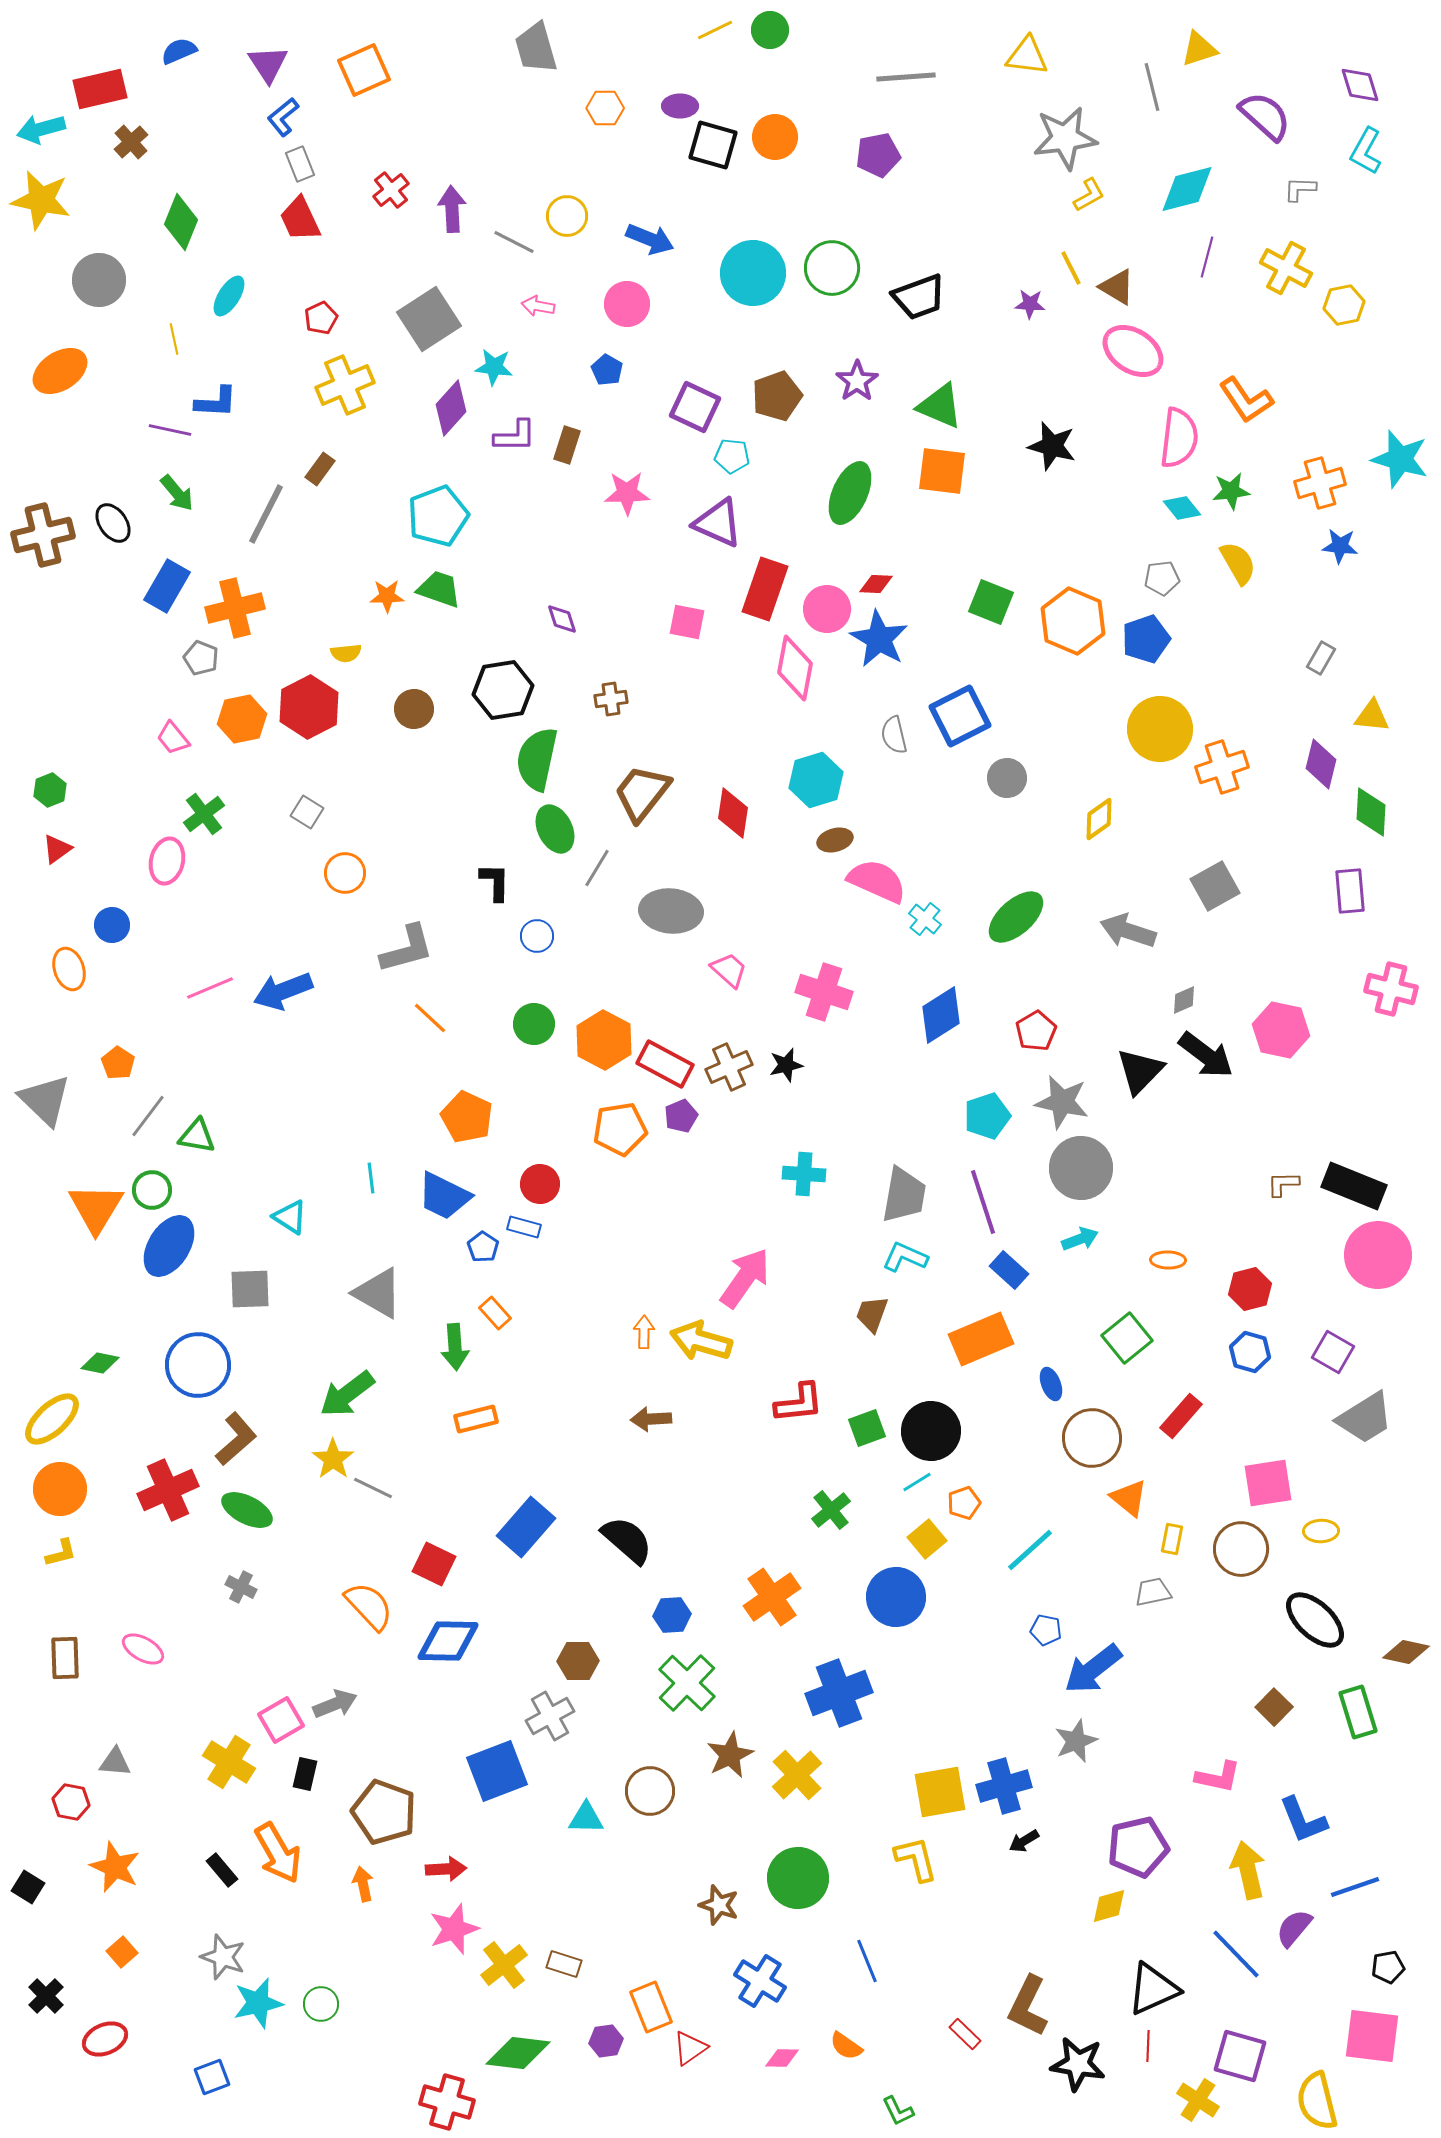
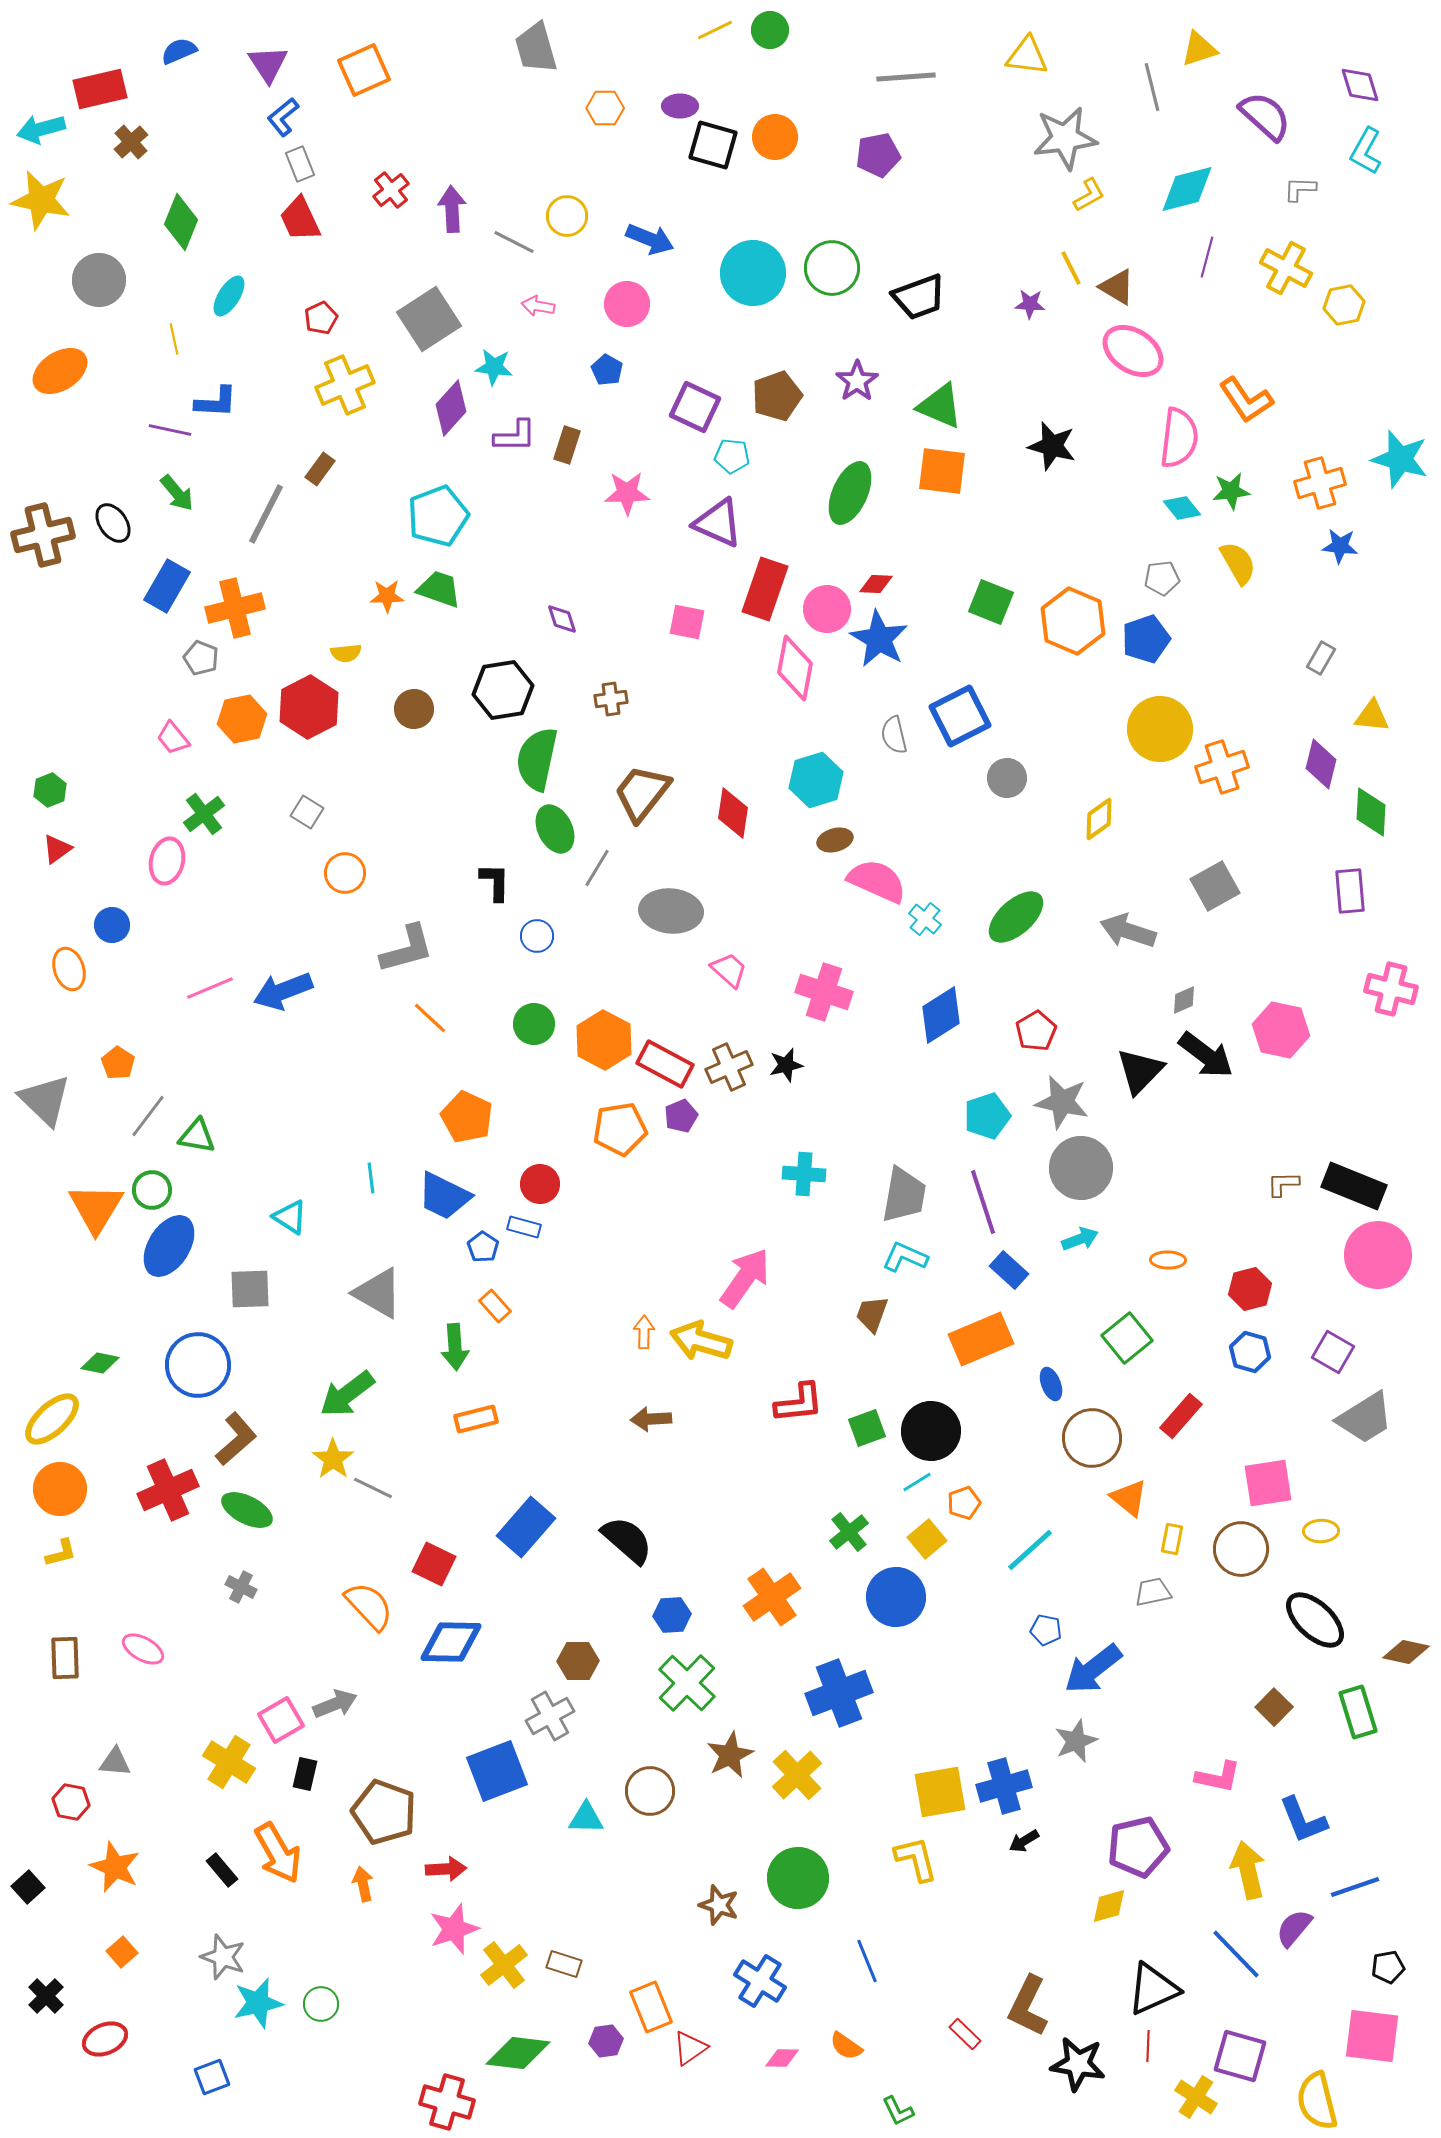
orange rectangle at (495, 1313): moved 7 px up
green cross at (831, 1510): moved 18 px right, 22 px down
blue diamond at (448, 1641): moved 3 px right, 1 px down
black square at (28, 1887): rotated 16 degrees clockwise
yellow cross at (1198, 2100): moved 2 px left, 3 px up
